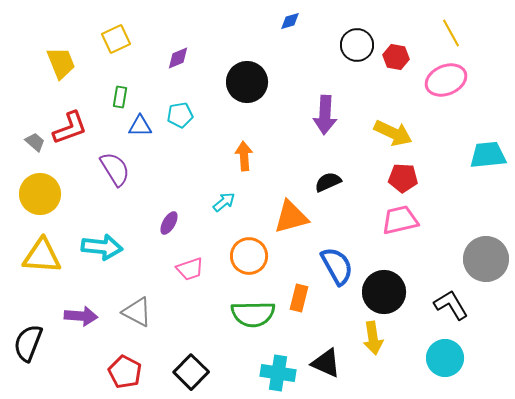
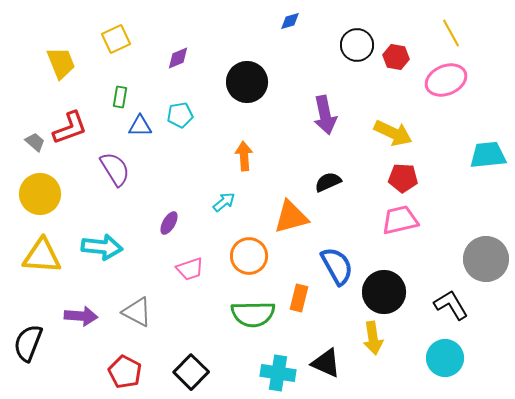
purple arrow at (325, 115): rotated 15 degrees counterclockwise
